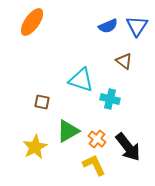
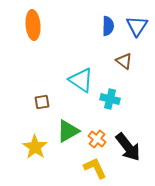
orange ellipse: moved 1 px right, 3 px down; rotated 40 degrees counterclockwise
blue semicircle: rotated 66 degrees counterclockwise
cyan triangle: rotated 16 degrees clockwise
brown square: rotated 21 degrees counterclockwise
yellow star: rotated 10 degrees counterclockwise
yellow L-shape: moved 1 px right, 3 px down
